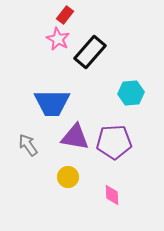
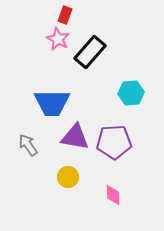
red rectangle: rotated 18 degrees counterclockwise
pink diamond: moved 1 px right
